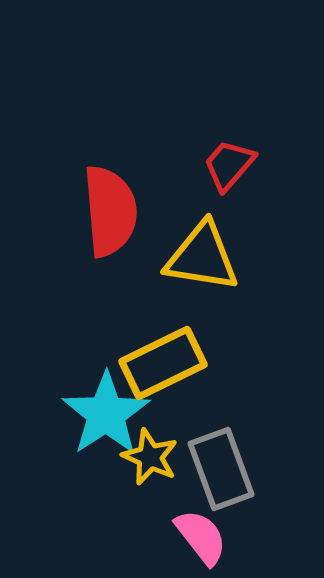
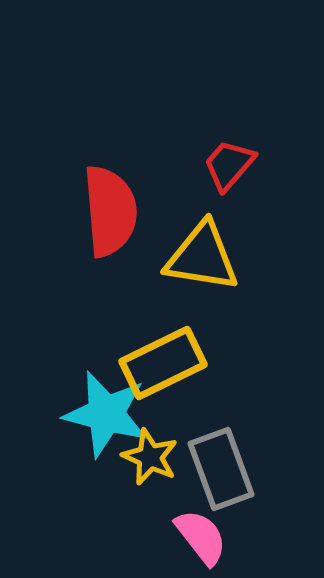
cyan star: rotated 24 degrees counterclockwise
